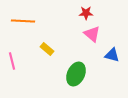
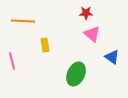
yellow rectangle: moved 2 px left, 4 px up; rotated 40 degrees clockwise
blue triangle: moved 2 px down; rotated 21 degrees clockwise
